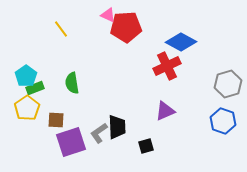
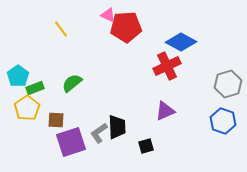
cyan pentagon: moved 8 px left
green semicircle: rotated 60 degrees clockwise
